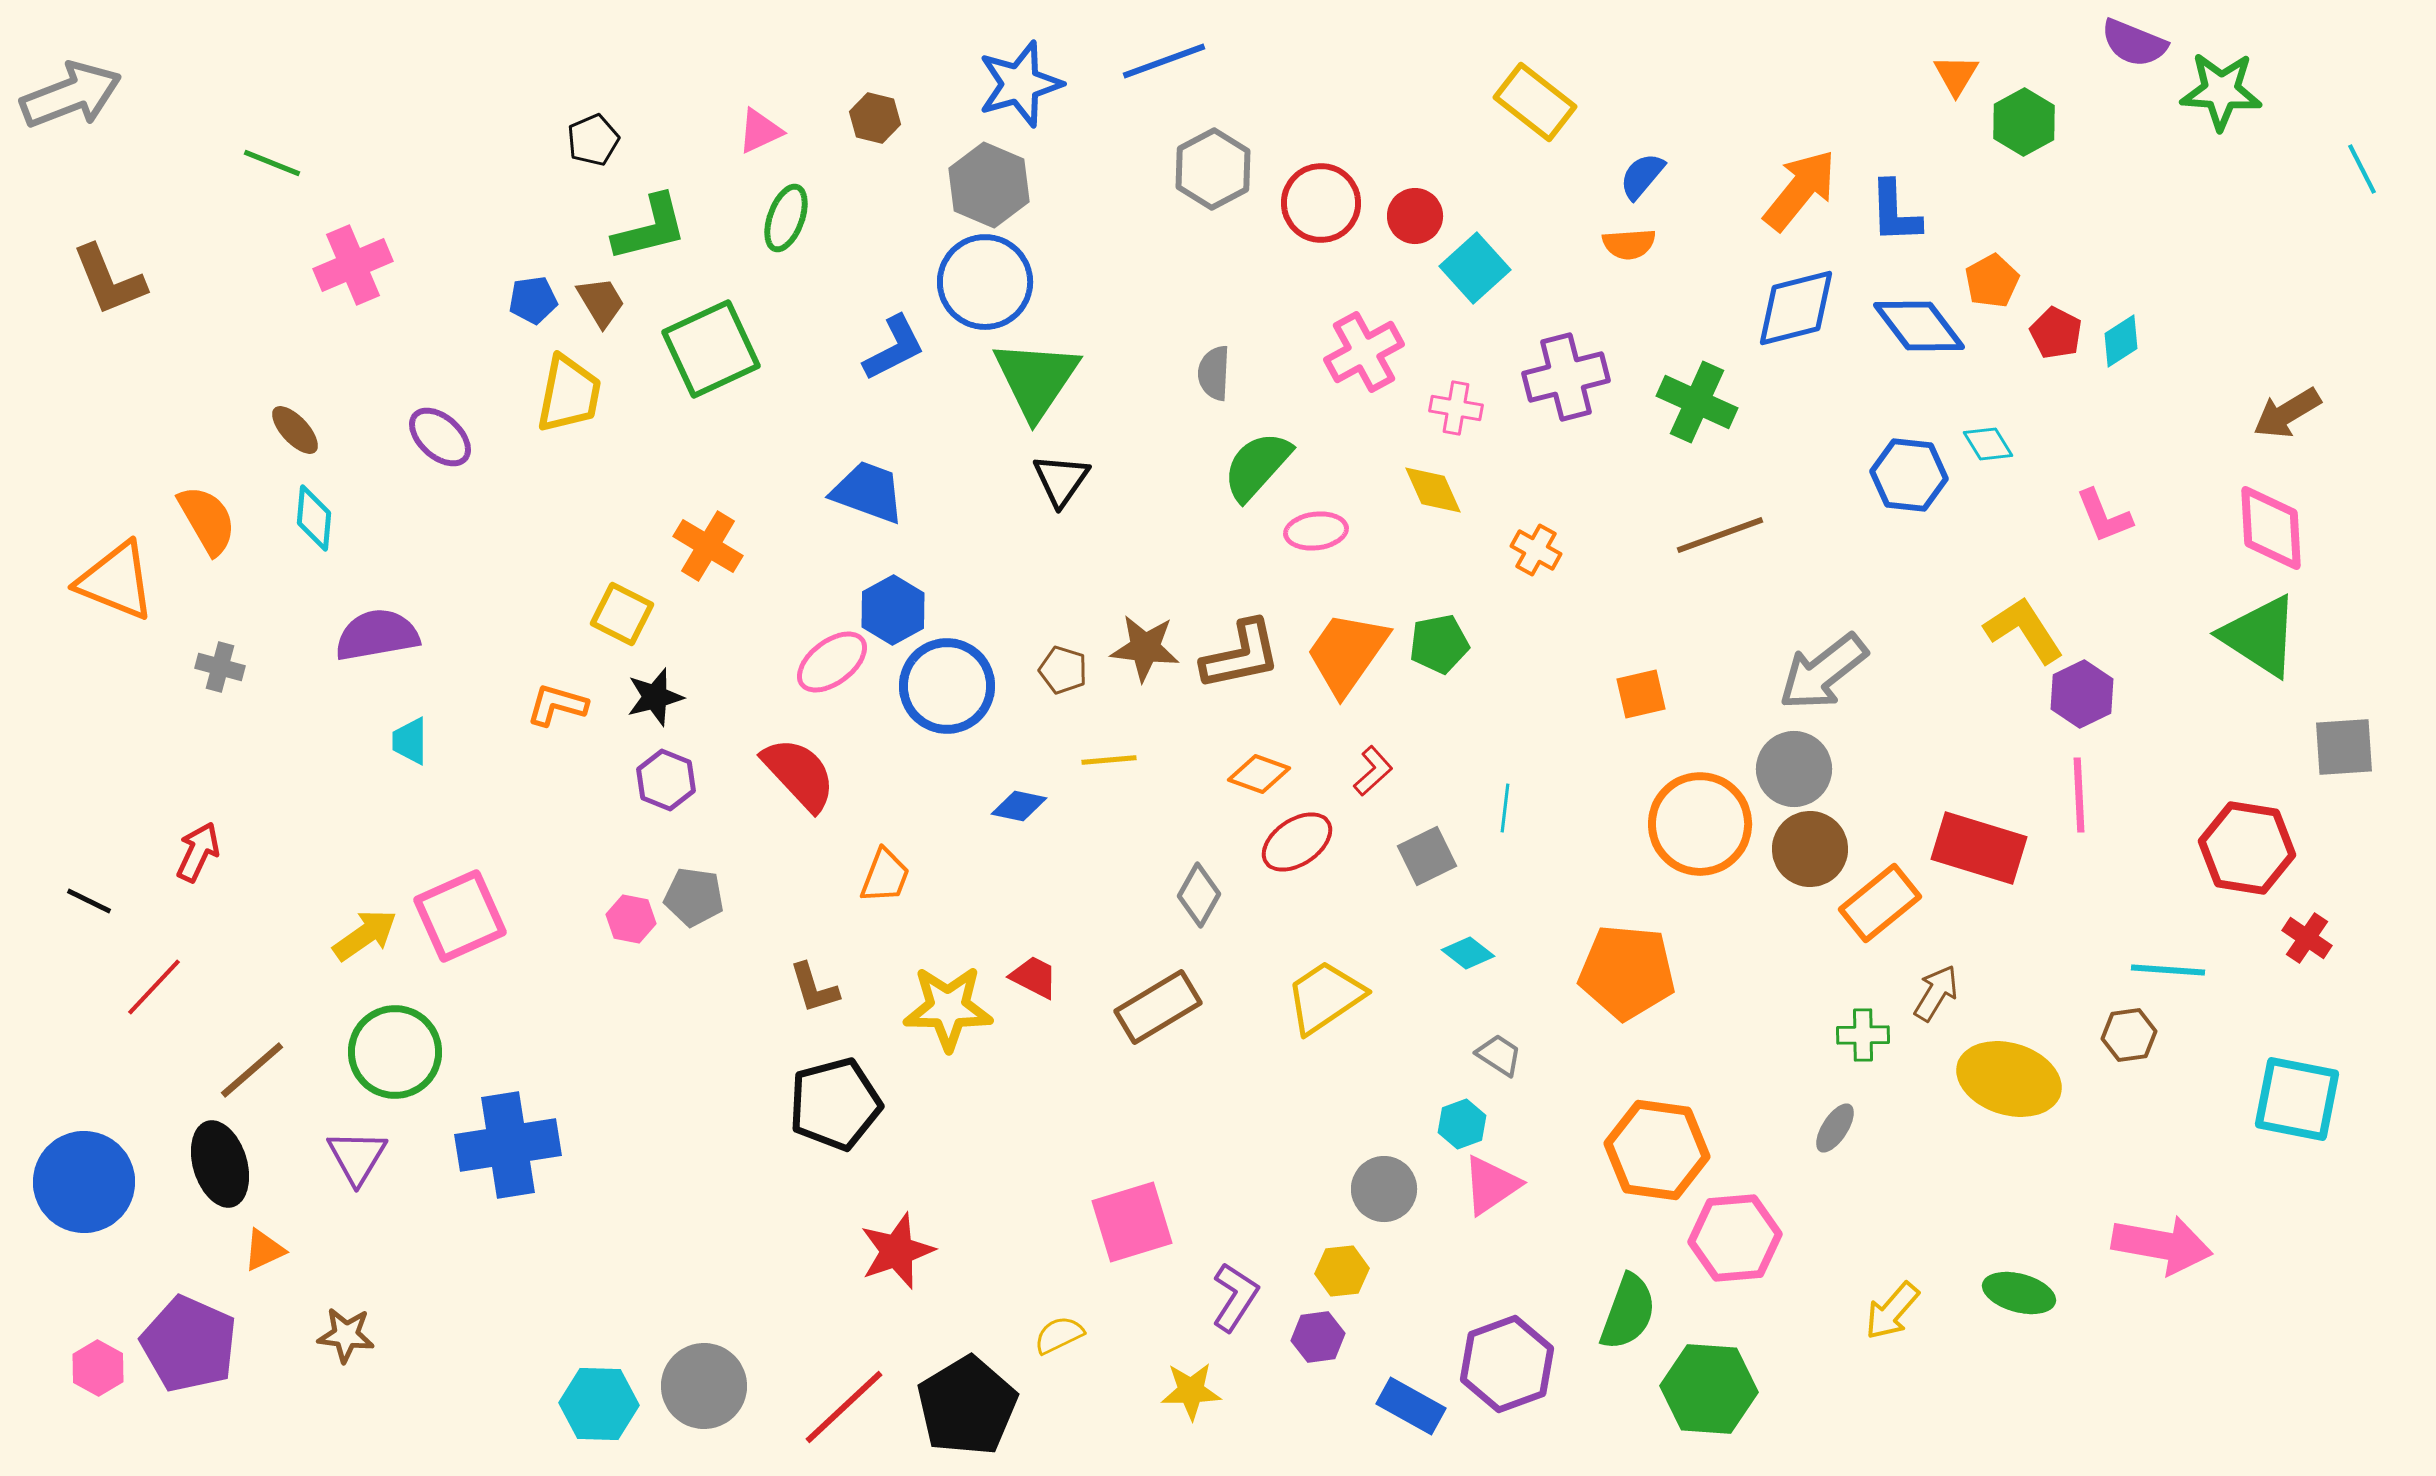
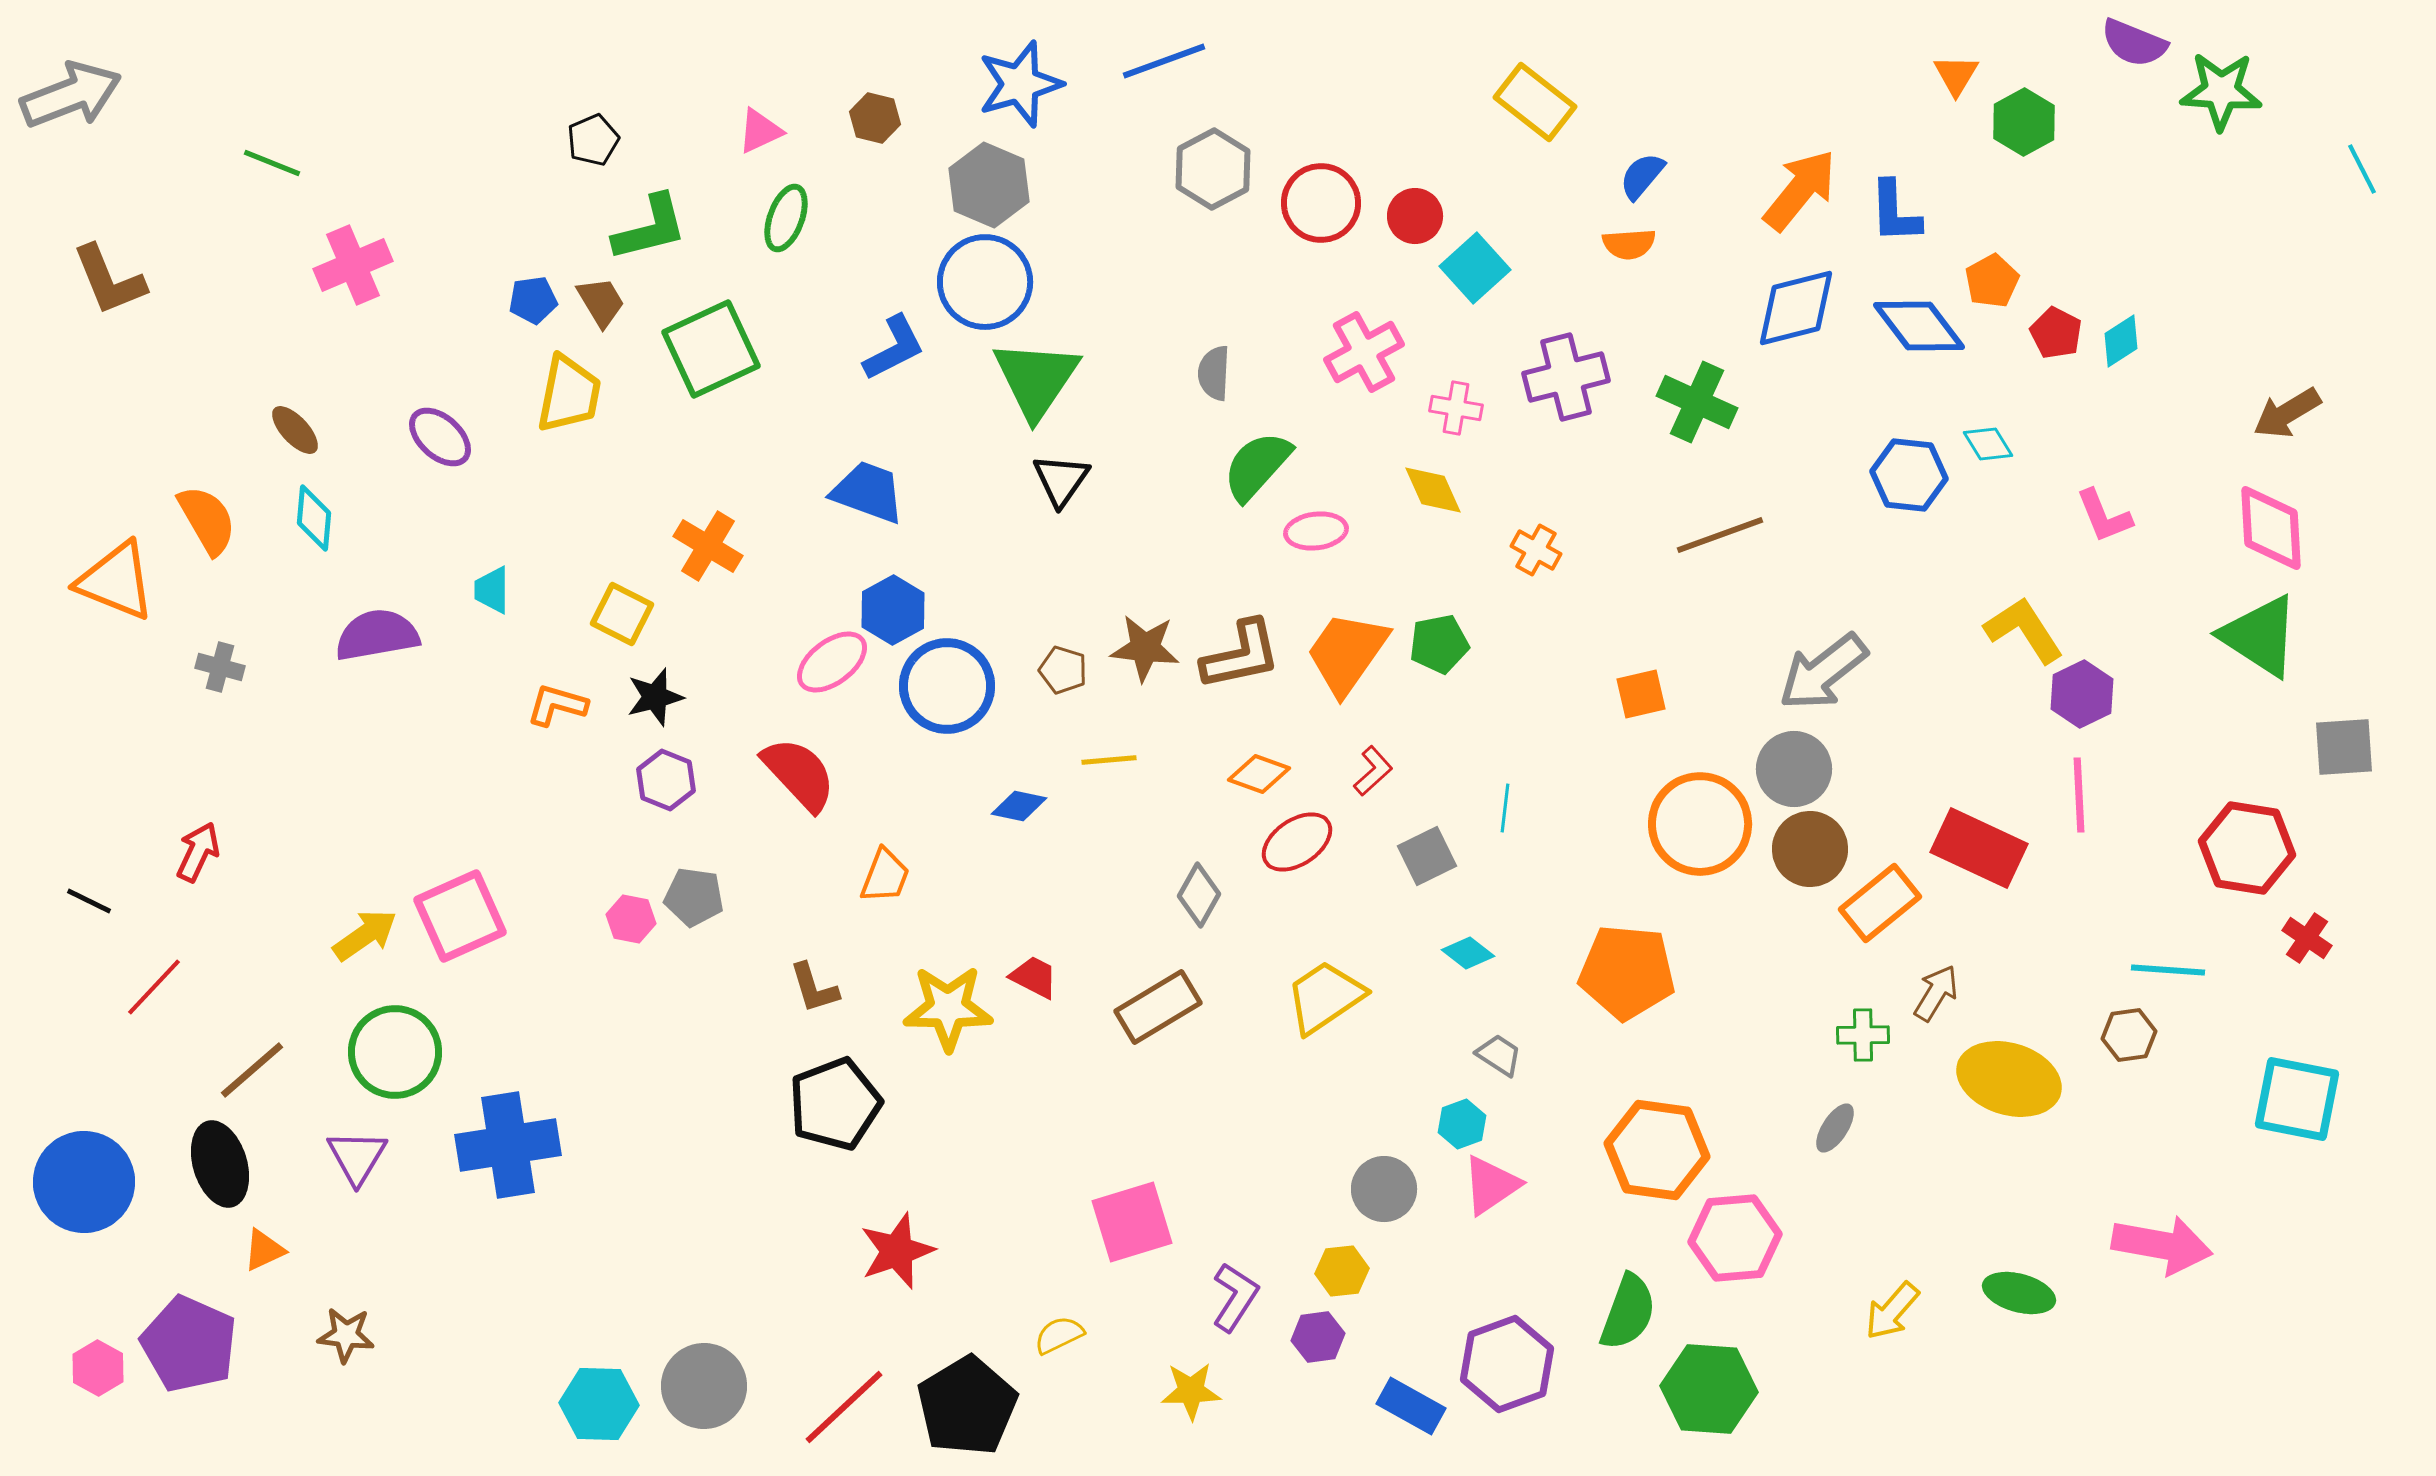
cyan trapezoid at (410, 741): moved 82 px right, 151 px up
red rectangle at (1979, 848): rotated 8 degrees clockwise
black pentagon at (835, 1104): rotated 6 degrees counterclockwise
